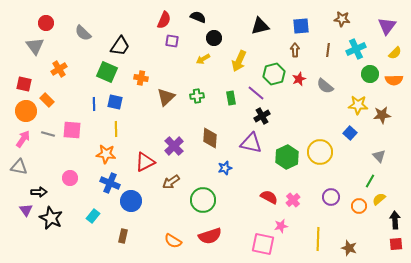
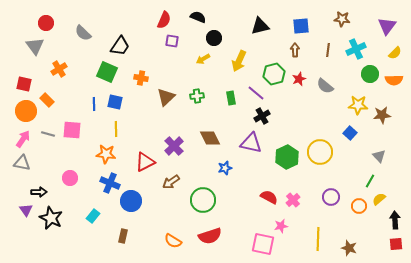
brown diamond at (210, 138): rotated 30 degrees counterclockwise
gray triangle at (19, 167): moved 3 px right, 4 px up
